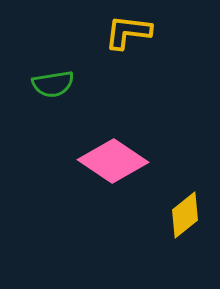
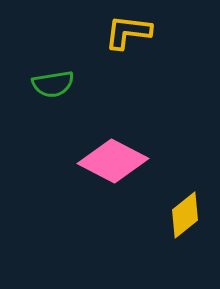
pink diamond: rotated 6 degrees counterclockwise
